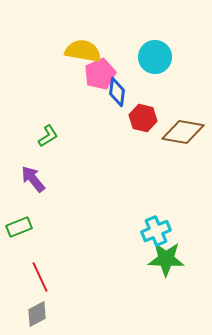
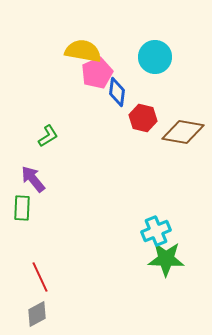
pink pentagon: moved 3 px left, 1 px up
green rectangle: moved 3 px right, 19 px up; rotated 65 degrees counterclockwise
